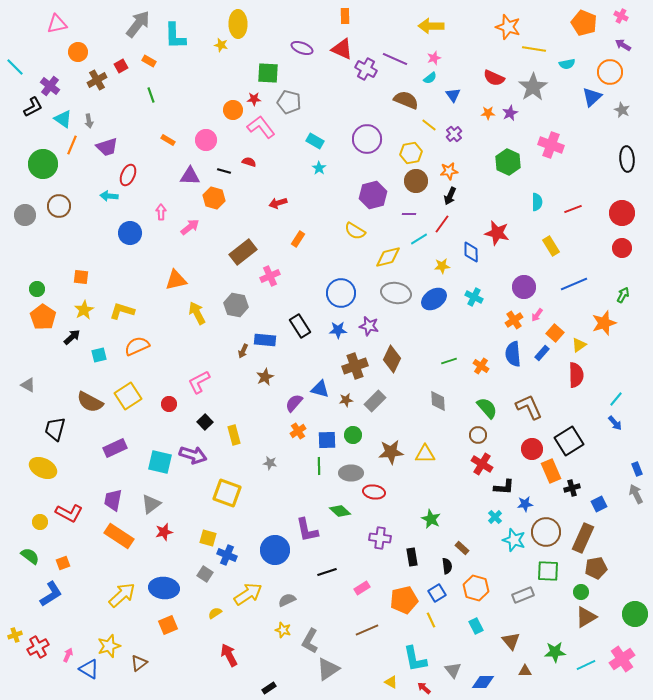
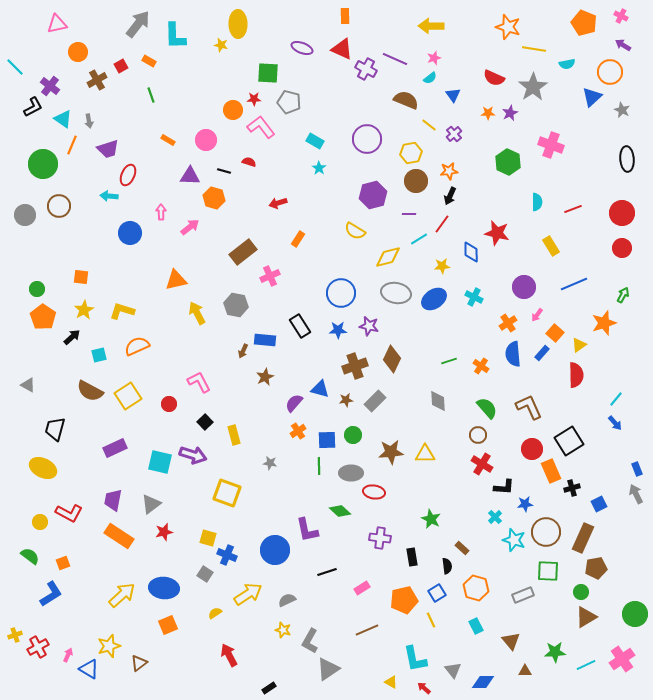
purple trapezoid at (107, 147): moved 1 px right, 2 px down
orange cross at (514, 320): moved 6 px left, 3 px down
pink L-shape at (199, 382): rotated 90 degrees clockwise
brown semicircle at (90, 402): moved 11 px up
